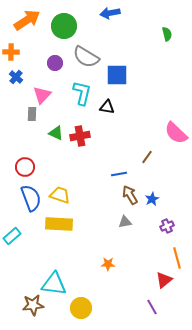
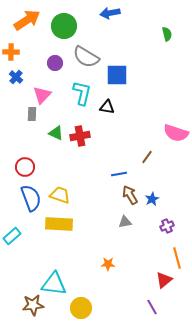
pink semicircle: rotated 25 degrees counterclockwise
